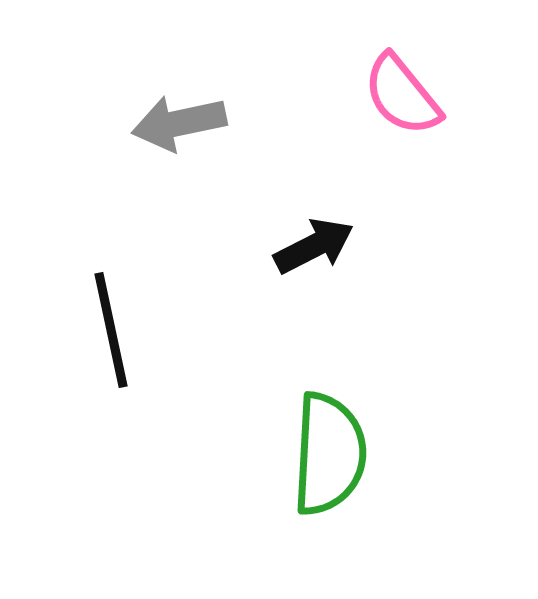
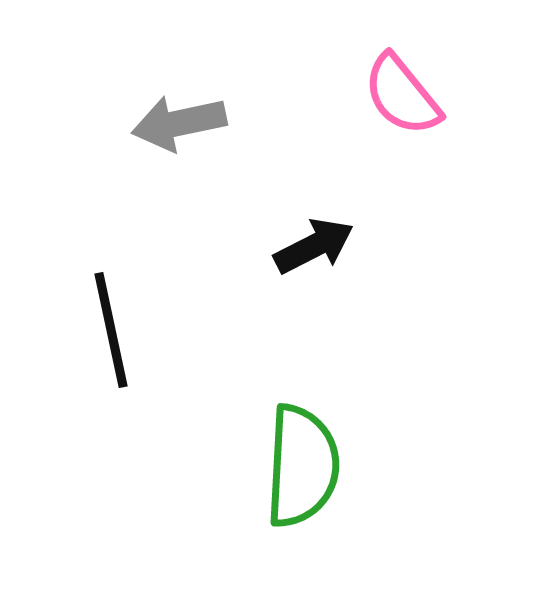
green semicircle: moved 27 px left, 12 px down
